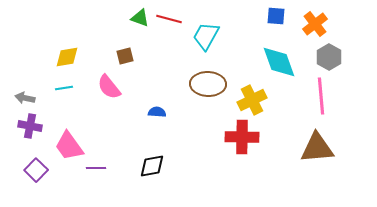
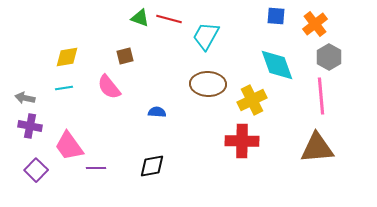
cyan diamond: moved 2 px left, 3 px down
red cross: moved 4 px down
